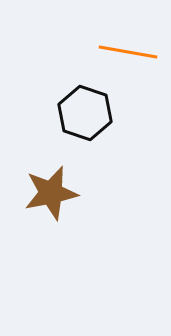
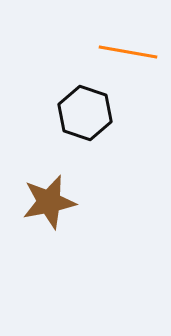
brown star: moved 2 px left, 9 px down
